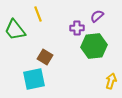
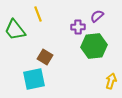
purple cross: moved 1 px right, 1 px up
